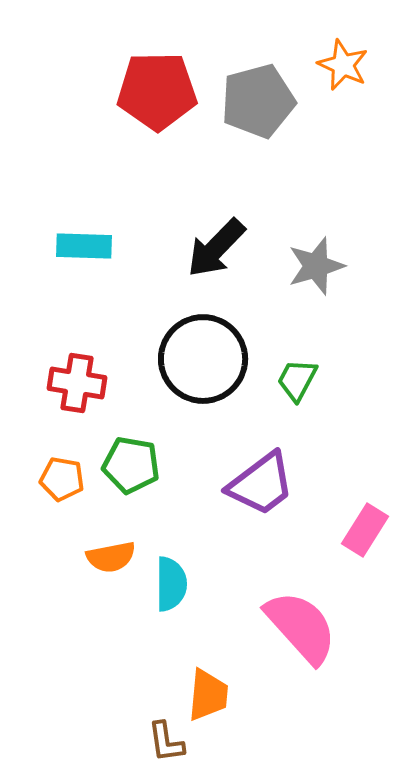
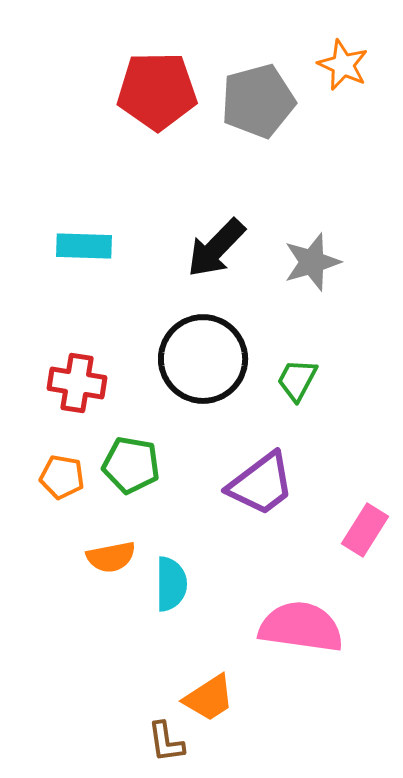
gray star: moved 4 px left, 4 px up
orange pentagon: moved 2 px up
pink semicircle: rotated 40 degrees counterclockwise
orange trapezoid: moved 1 px right, 3 px down; rotated 52 degrees clockwise
